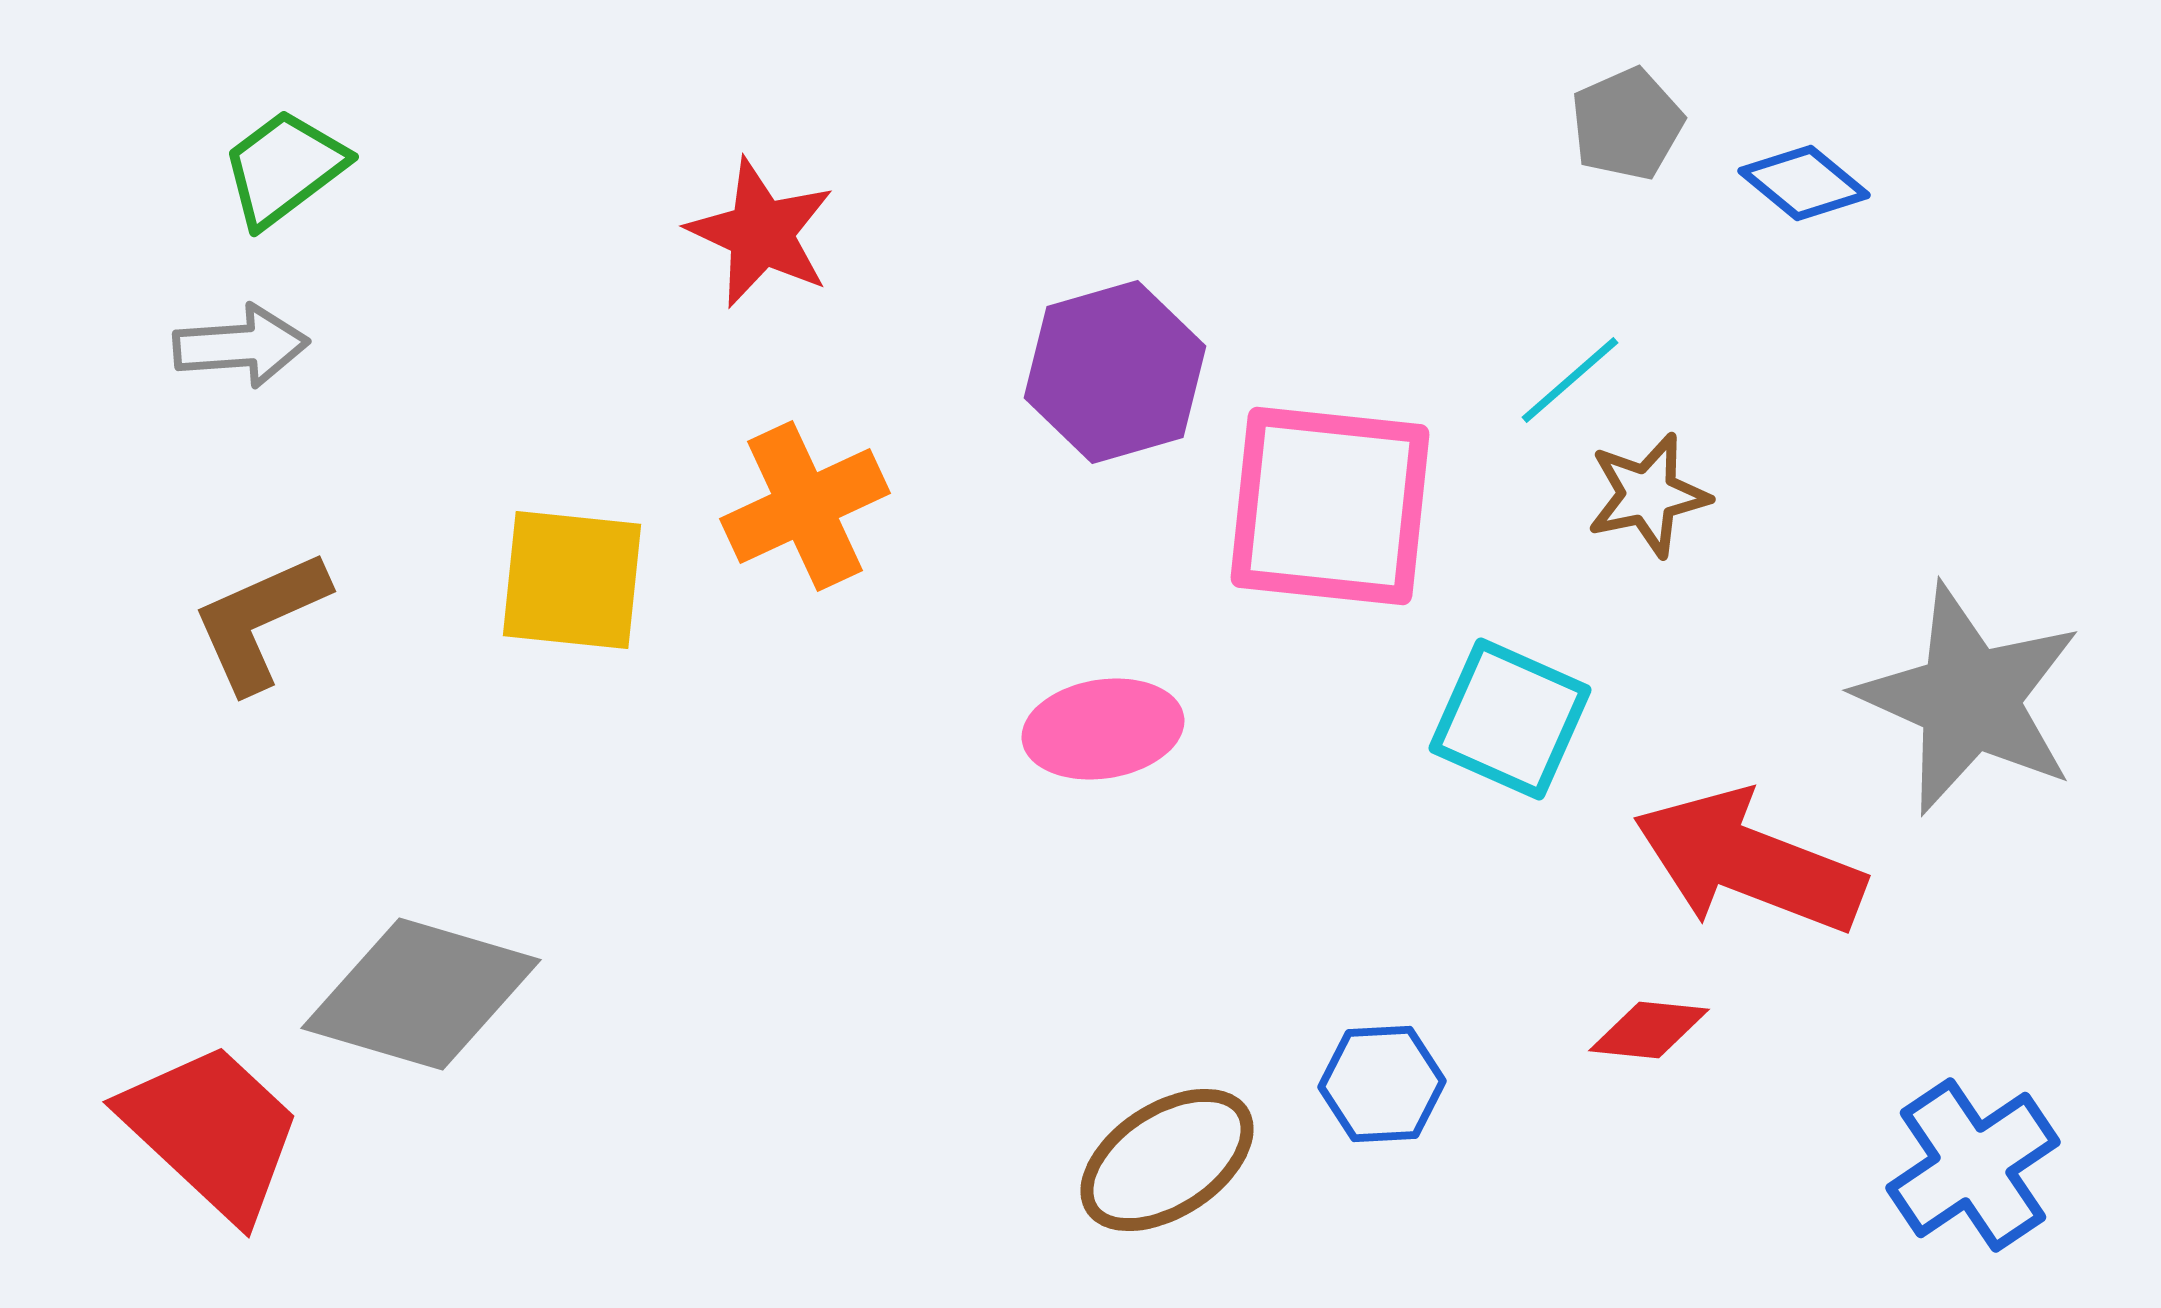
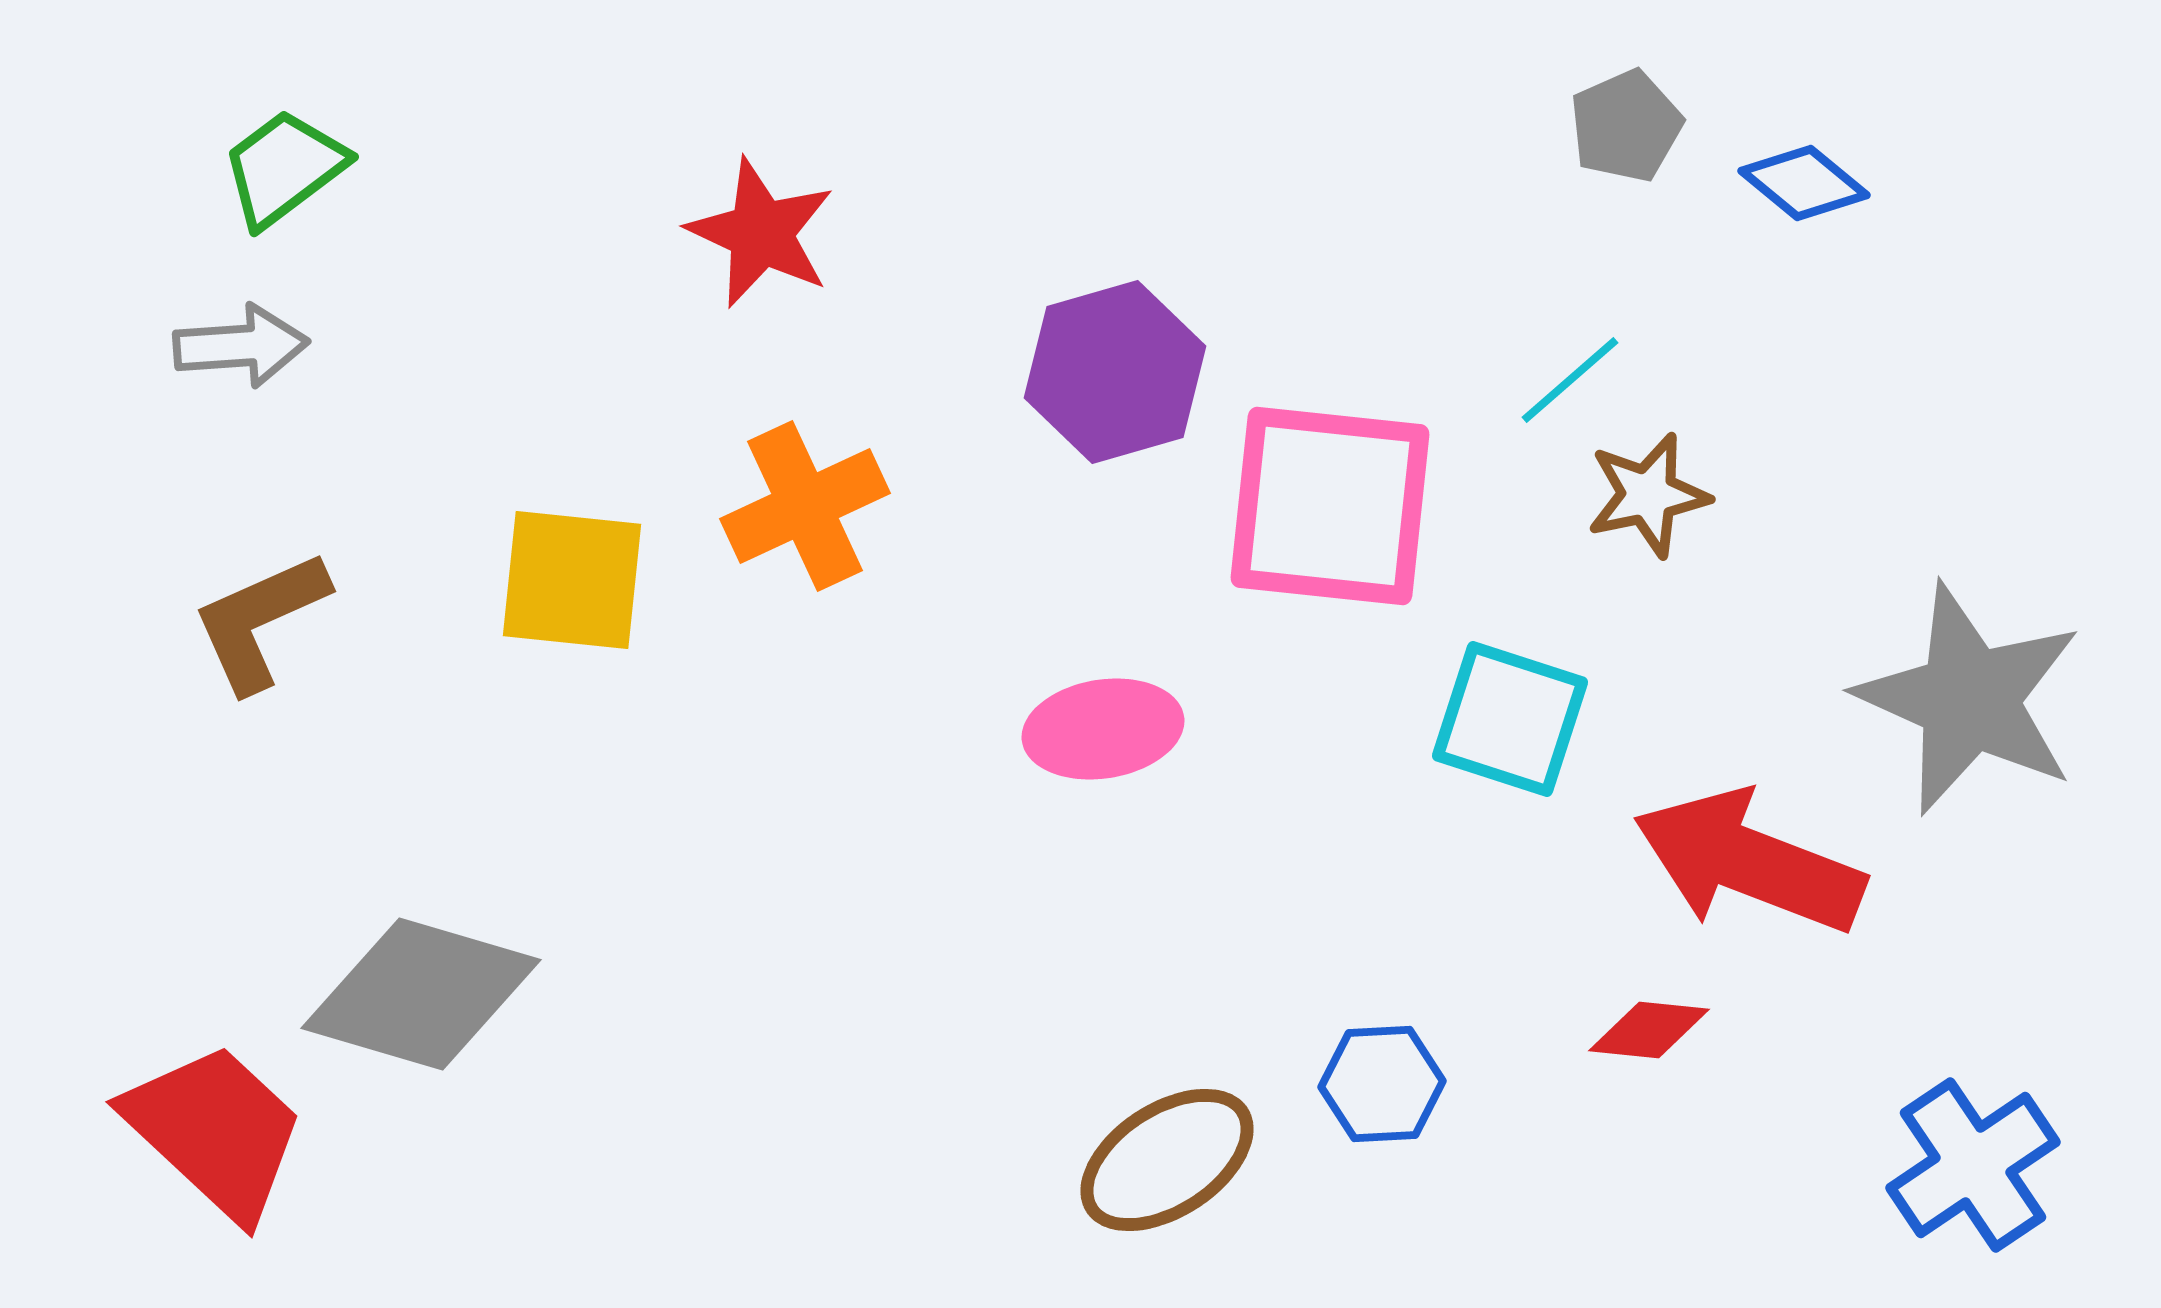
gray pentagon: moved 1 px left, 2 px down
cyan square: rotated 6 degrees counterclockwise
red trapezoid: moved 3 px right
